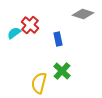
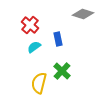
cyan semicircle: moved 20 px right, 14 px down
